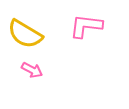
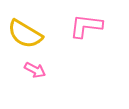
pink arrow: moved 3 px right
